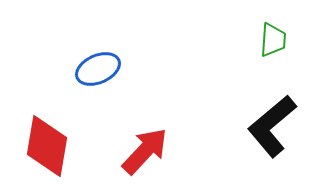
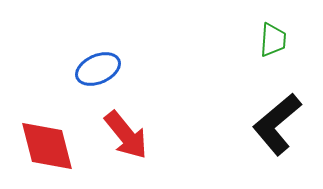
black L-shape: moved 5 px right, 2 px up
red diamond: rotated 24 degrees counterclockwise
red arrow: moved 19 px left, 16 px up; rotated 98 degrees clockwise
